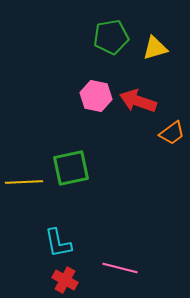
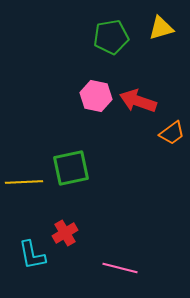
yellow triangle: moved 6 px right, 20 px up
cyan L-shape: moved 26 px left, 12 px down
red cross: moved 47 px up; rotated 30 degrees clockwise
